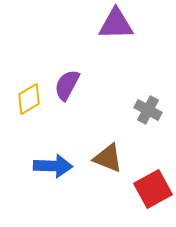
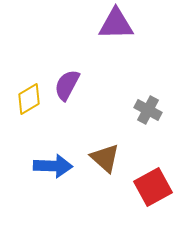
brown triangle: moved 3 px left; rotated 20 degrees clockwise
red square: moved 2 px up
